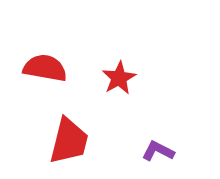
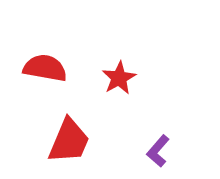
red trapezoid: rotated 9 degrees clockwise
purple L-shape: rotated 76 degrees counterclockwise
